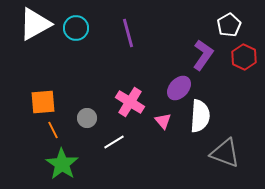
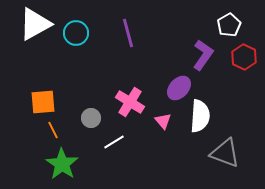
cyan circle: moved 5 px down
gray circle: moved 4 px right
